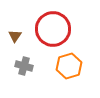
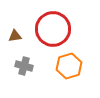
brown triangle: rotated 48 degrees clockwise
